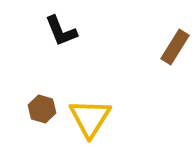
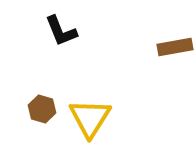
brown rectangle: rotated 48 degrees clockwise
